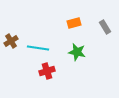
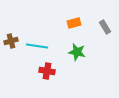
brown cross: rotated 16 degrees clockwise
cyan line: moved 1 px left, 2 px up
red cross: rotated 28 degrees clockwise
